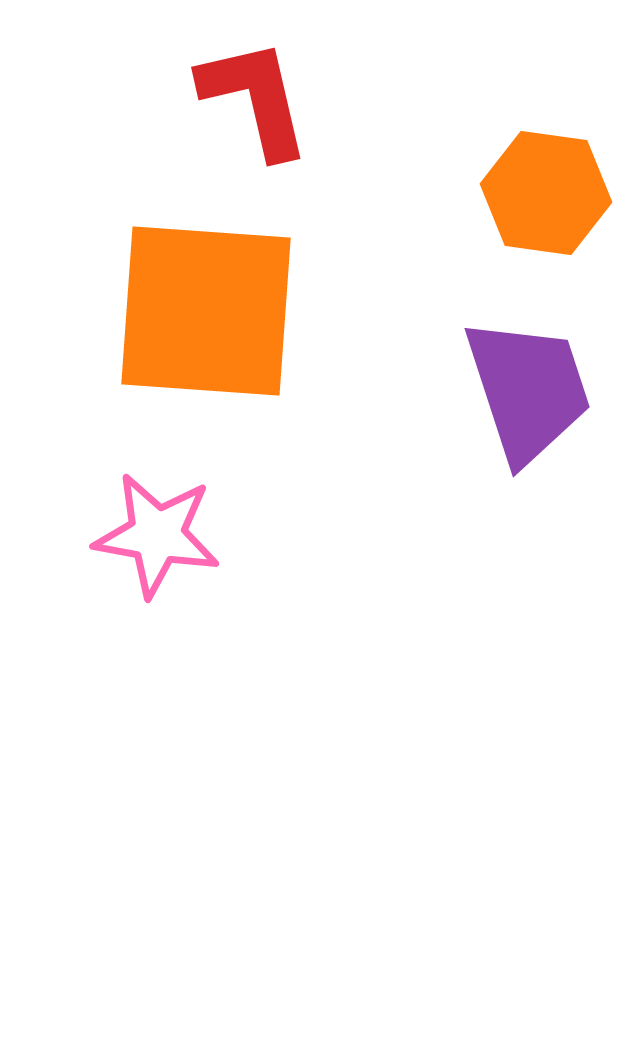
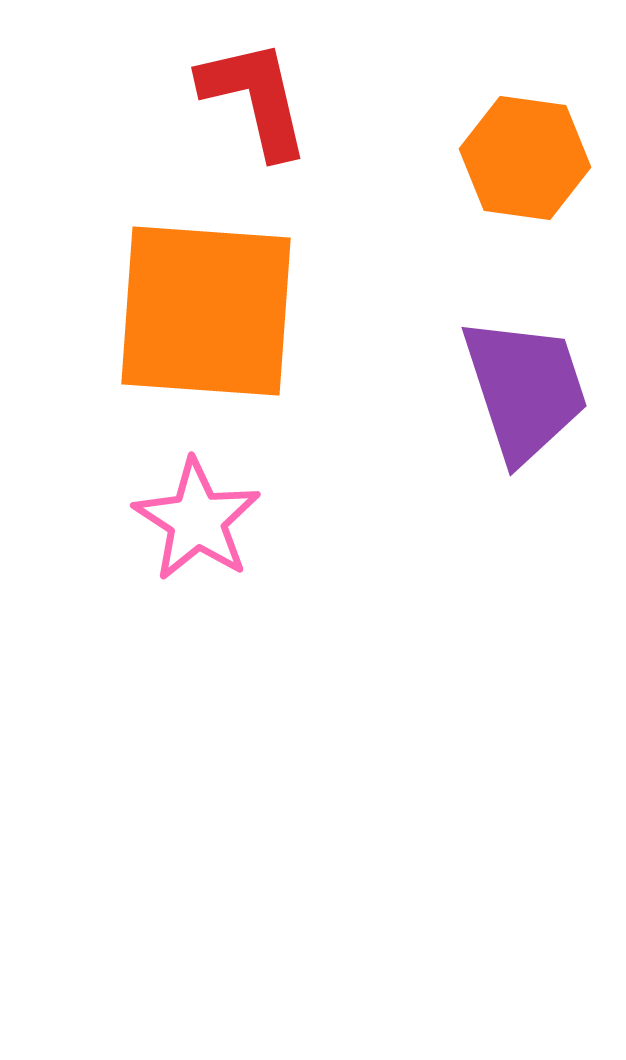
orange hexagon: moved 21 px left, 35 px up
purple trapezoid: moved 3 px left, 1 px up
pink star: moved 40 px right, 15 px up; rotated 23 degrees clockwise
